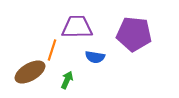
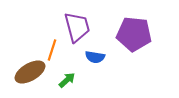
purple trapezoid: rotated 76 degrees clockwise
green arrow: rotated 24 degrees clockwise
